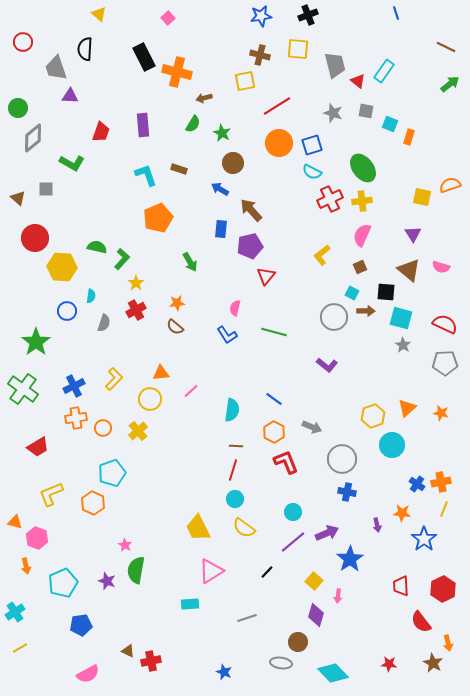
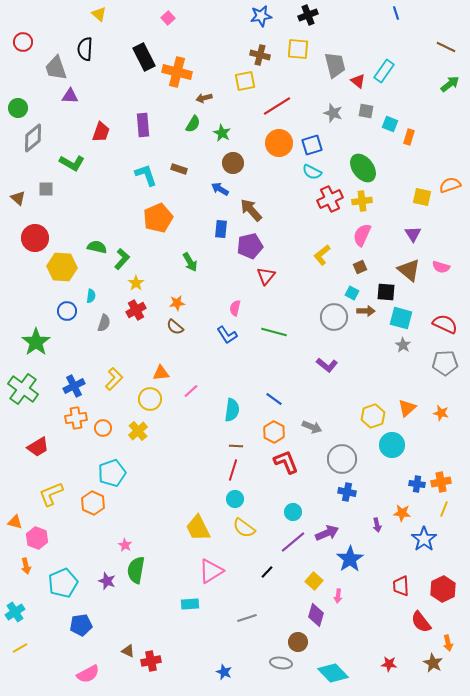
blue cross at (417, 484): rotated 28 degrees counterclockwise
